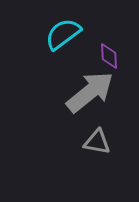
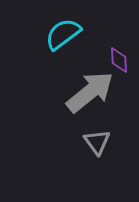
purple diamond: moved 10 px right, 4 px down
gray triangle: rotated 44 degrees clockwise
